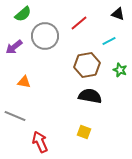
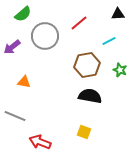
black triangle: rotated 24 degrees counterclockwise
purple arrow: moved 2 px left
red arrow: rotated 45 degrees counterclockwise
